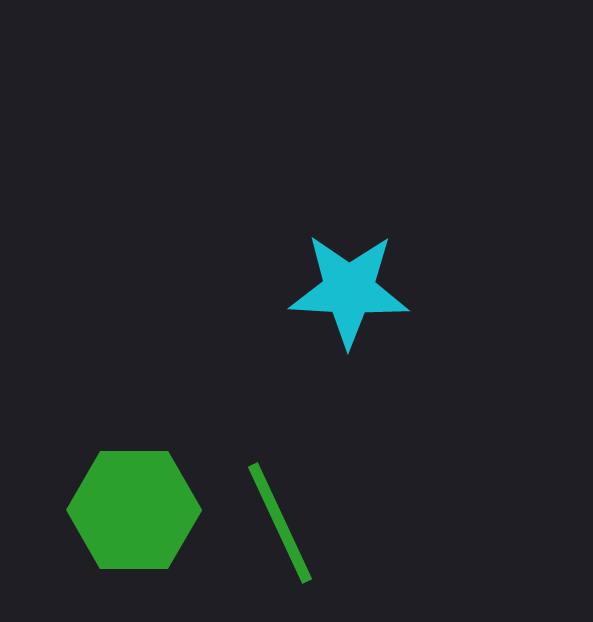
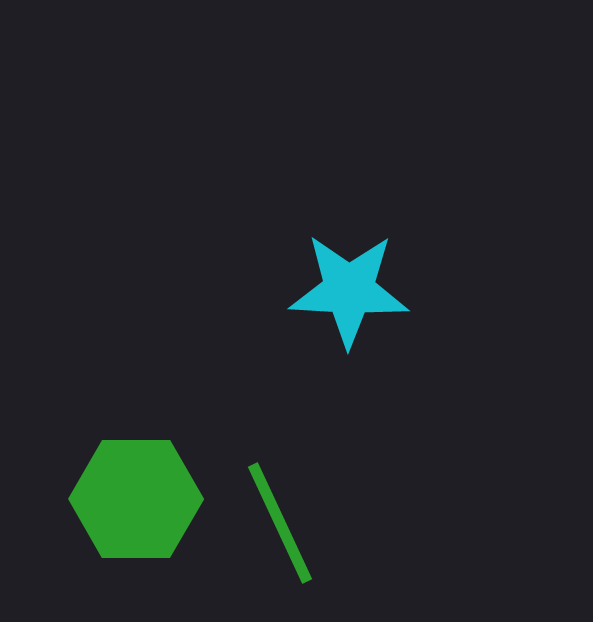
green hexagon: moved 2 px right, 11 px up
